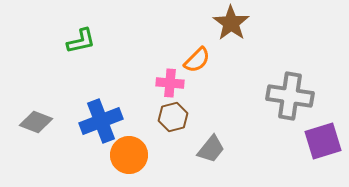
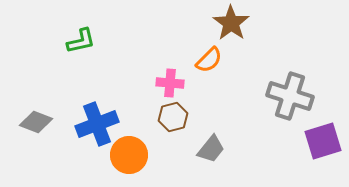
orange semicircle: moved 12 px right
gray cross: rotated 9 degrees clockwise
blue cross: moved 4 px left, 3 px down
